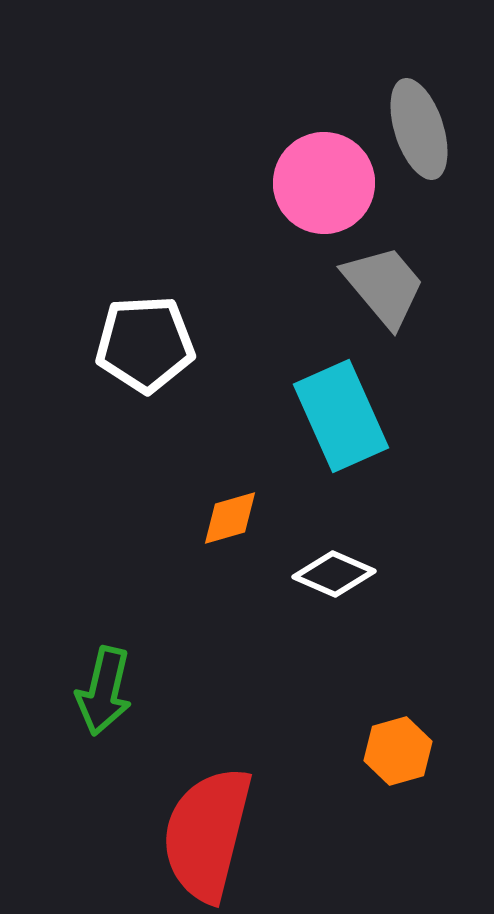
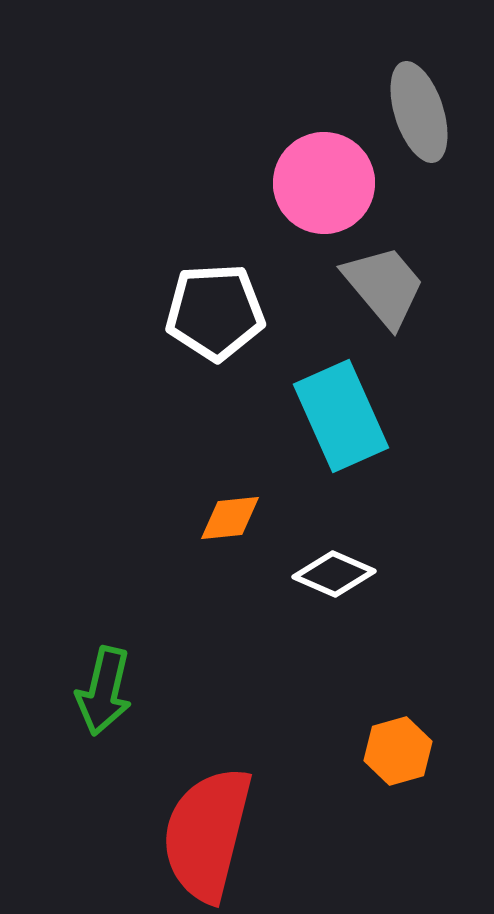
gray ellipse: moved 17 px up
white pentagon: moved 70 px right, 32 px up
orange diamond: rotated 10 degrees clockwise
